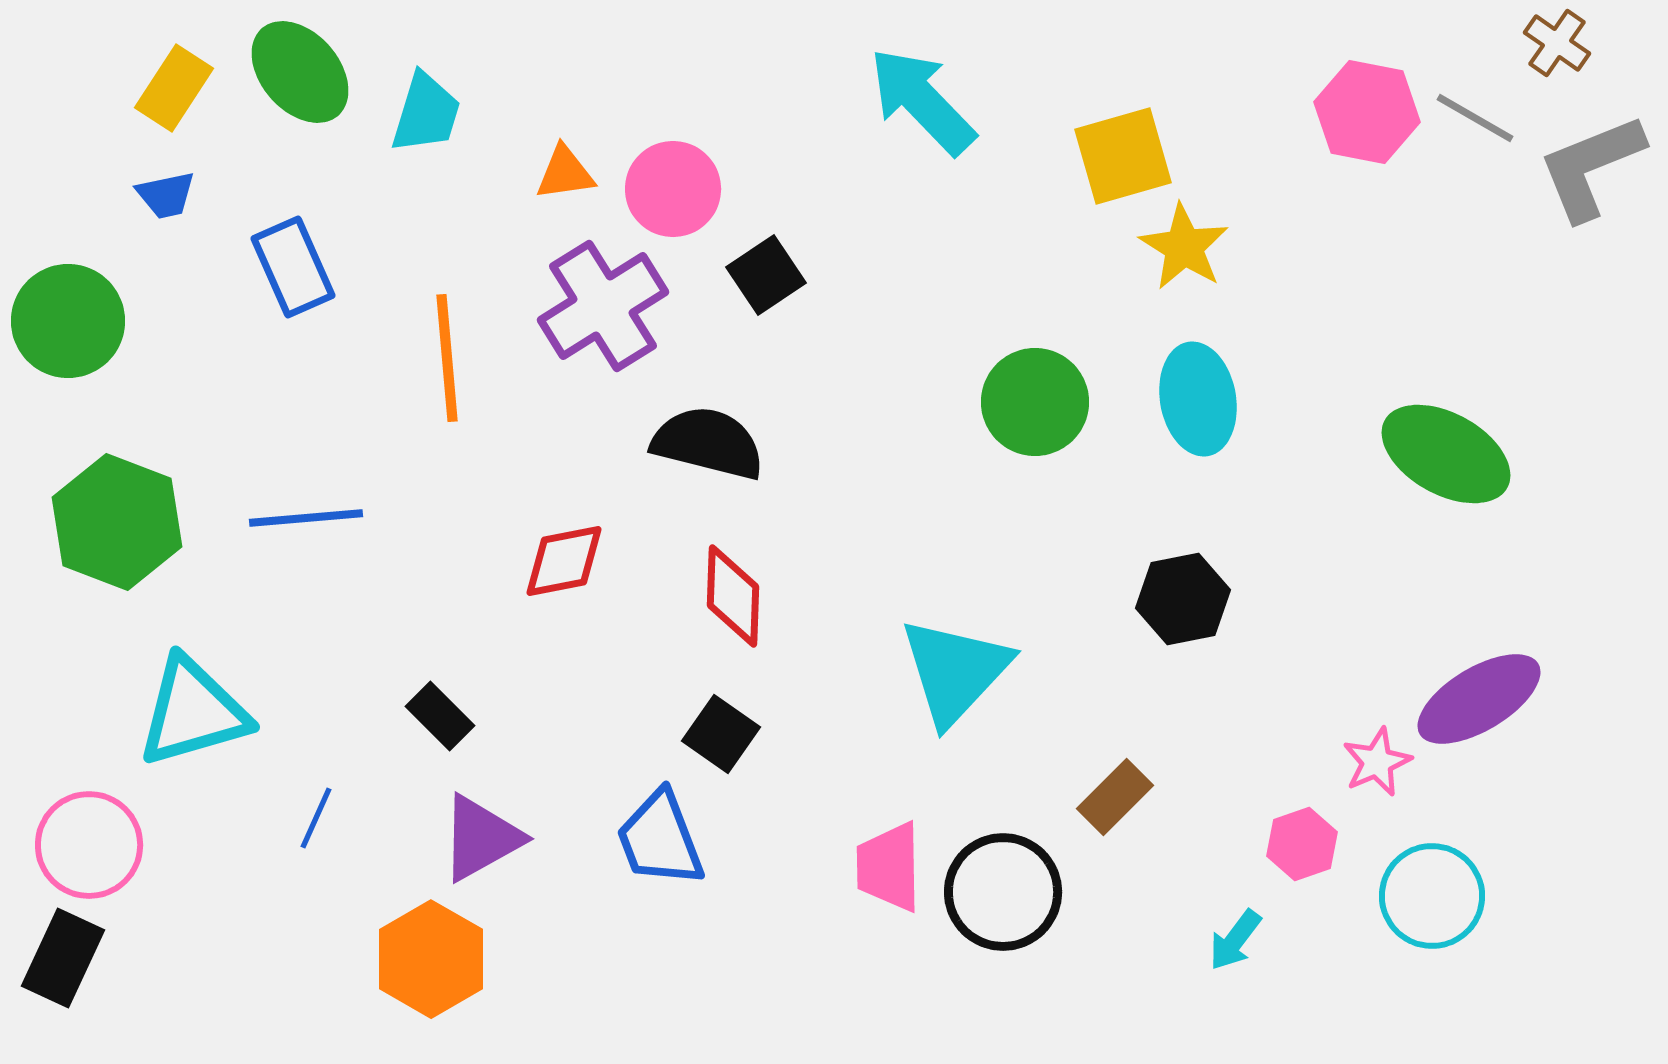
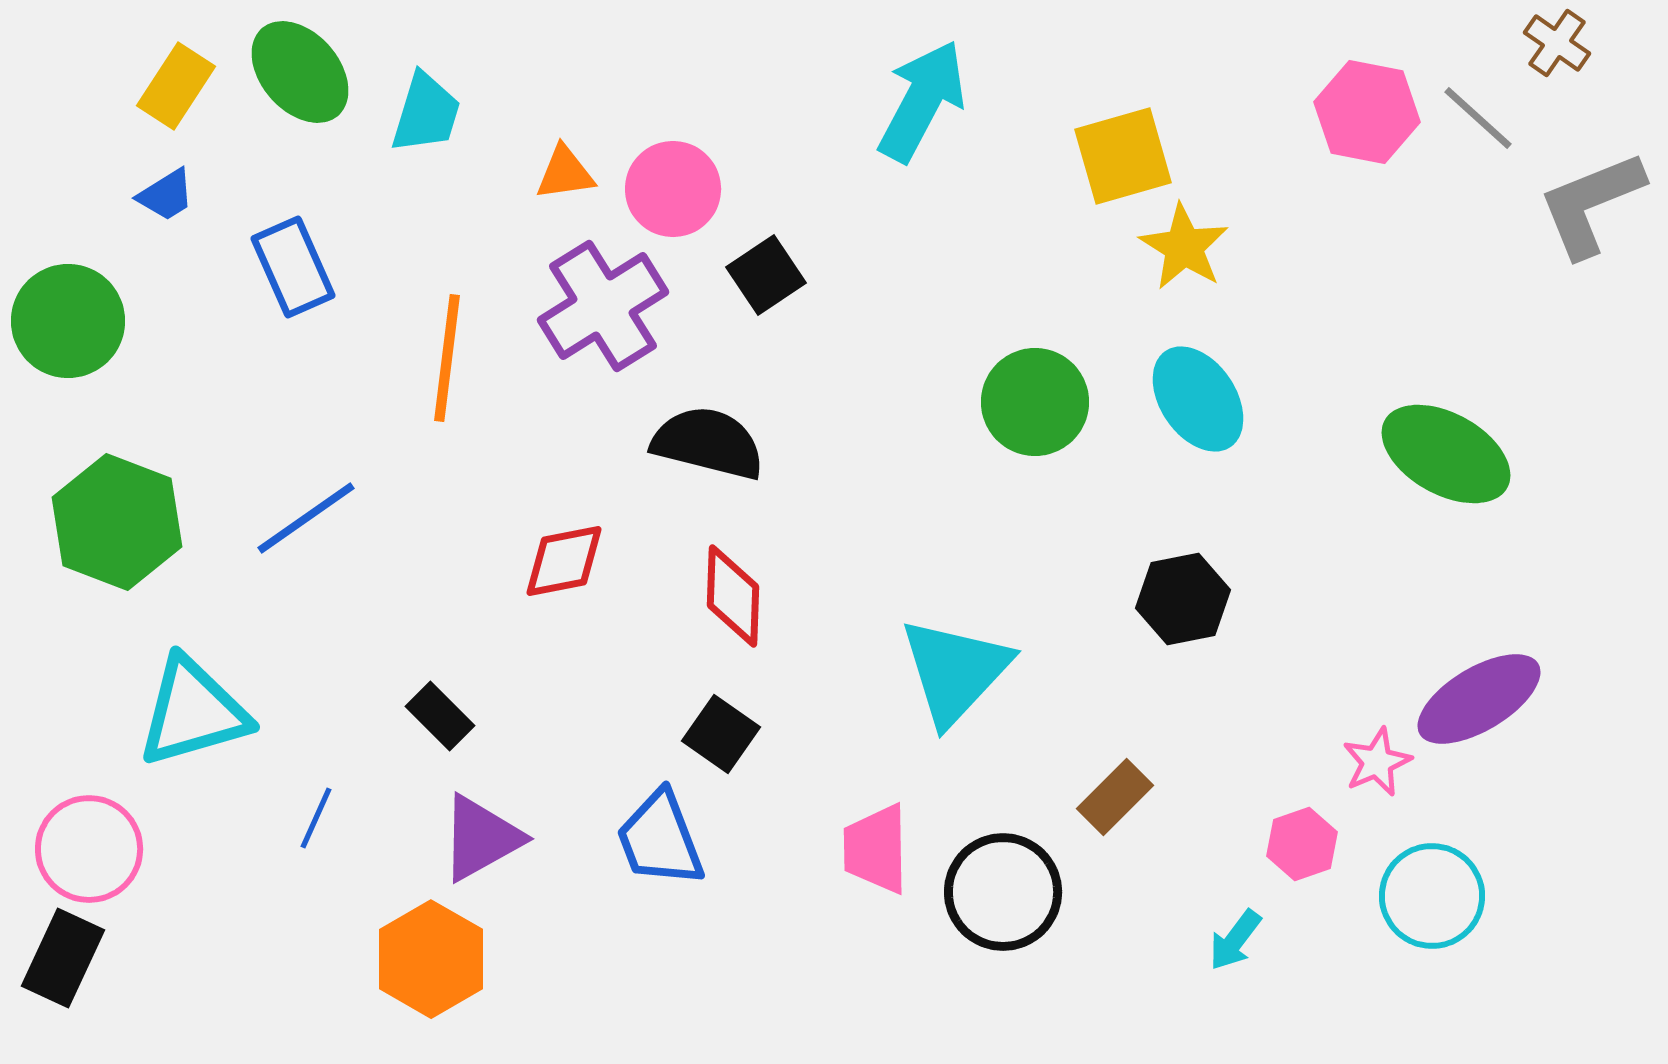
yellow rectangle at (174, 88): moved 2 px right, 2 px up
cyan arrow at (922, 101): rotated 72 degrees clockwise
gray line at (1475, 118): moved 3 px right; rotated 12 degrees clockwise
gray L-shape at (1591, 167): moved 37 px down
blue trapezoid at (166, 195): rotated 20 degrees counterclockwise
orange line at (447, 358): rotated 12 degrees clockwise
cyan ellipse at (1198, 399): rotated 24 degrees counterclockwise
blue line at (306, 518): rotated 30 degrees counterclockwise
pink circle at (89, 845): moved 4 px down
pink trapezoid at (889, 867): moved 13 px left, 18 px up
